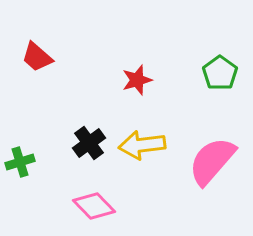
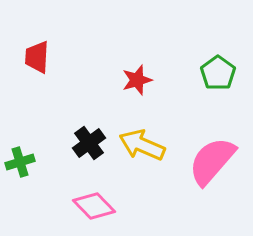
red trapezoid: rotated 52 degrees clockwise
green pentagon: moved 2 px left
yellow arrow: rotated 30 degrees clockwise
